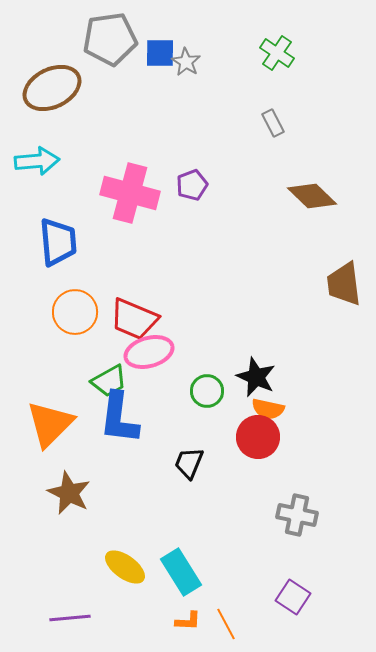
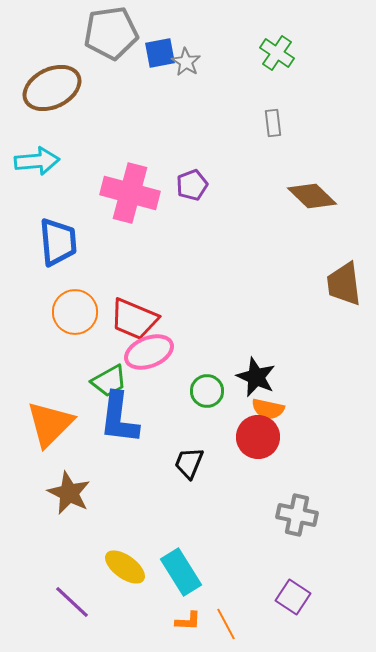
gray pentagon: moved 1 px right, 6 px up
blue square: rotated 12 degrees counterclockwise
gray rectangle: rotated 20 degrees clockwise
pink ellipse: rotated 6 degrees counterclockwise
purple line: moved 2 px right, 16 px up; rotated 48 degrees clockwise
